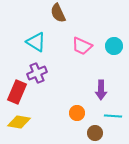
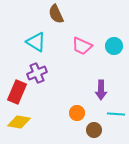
brown semicircle: moved 2 px left, 1 px down
cyan line: moved 3 px right, 2 px up
brown circle: moved 1 px left, 3 px up
